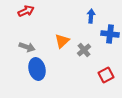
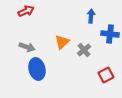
orange triangle: moved 1 px down
